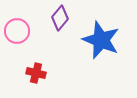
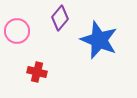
blue star: moved 2 px left
red cross: moved 1 px right, 1 px up
